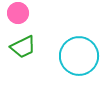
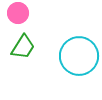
green trapezoid: rotated 32 degrees counterclockwise
